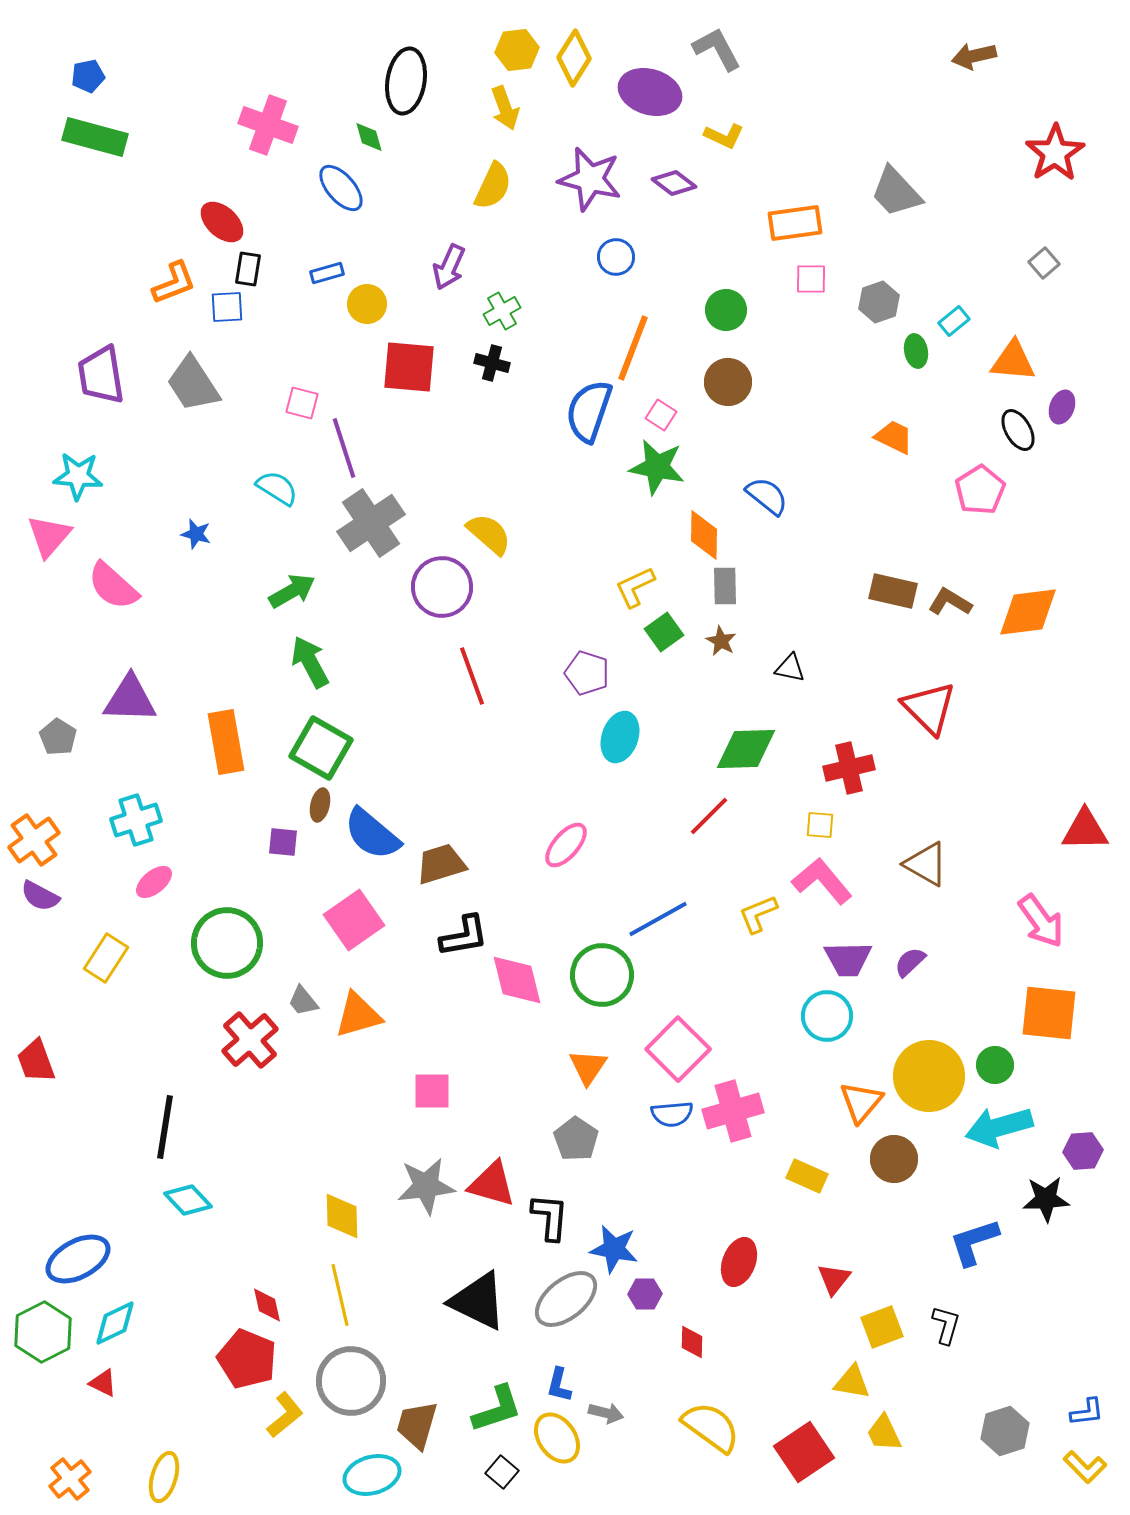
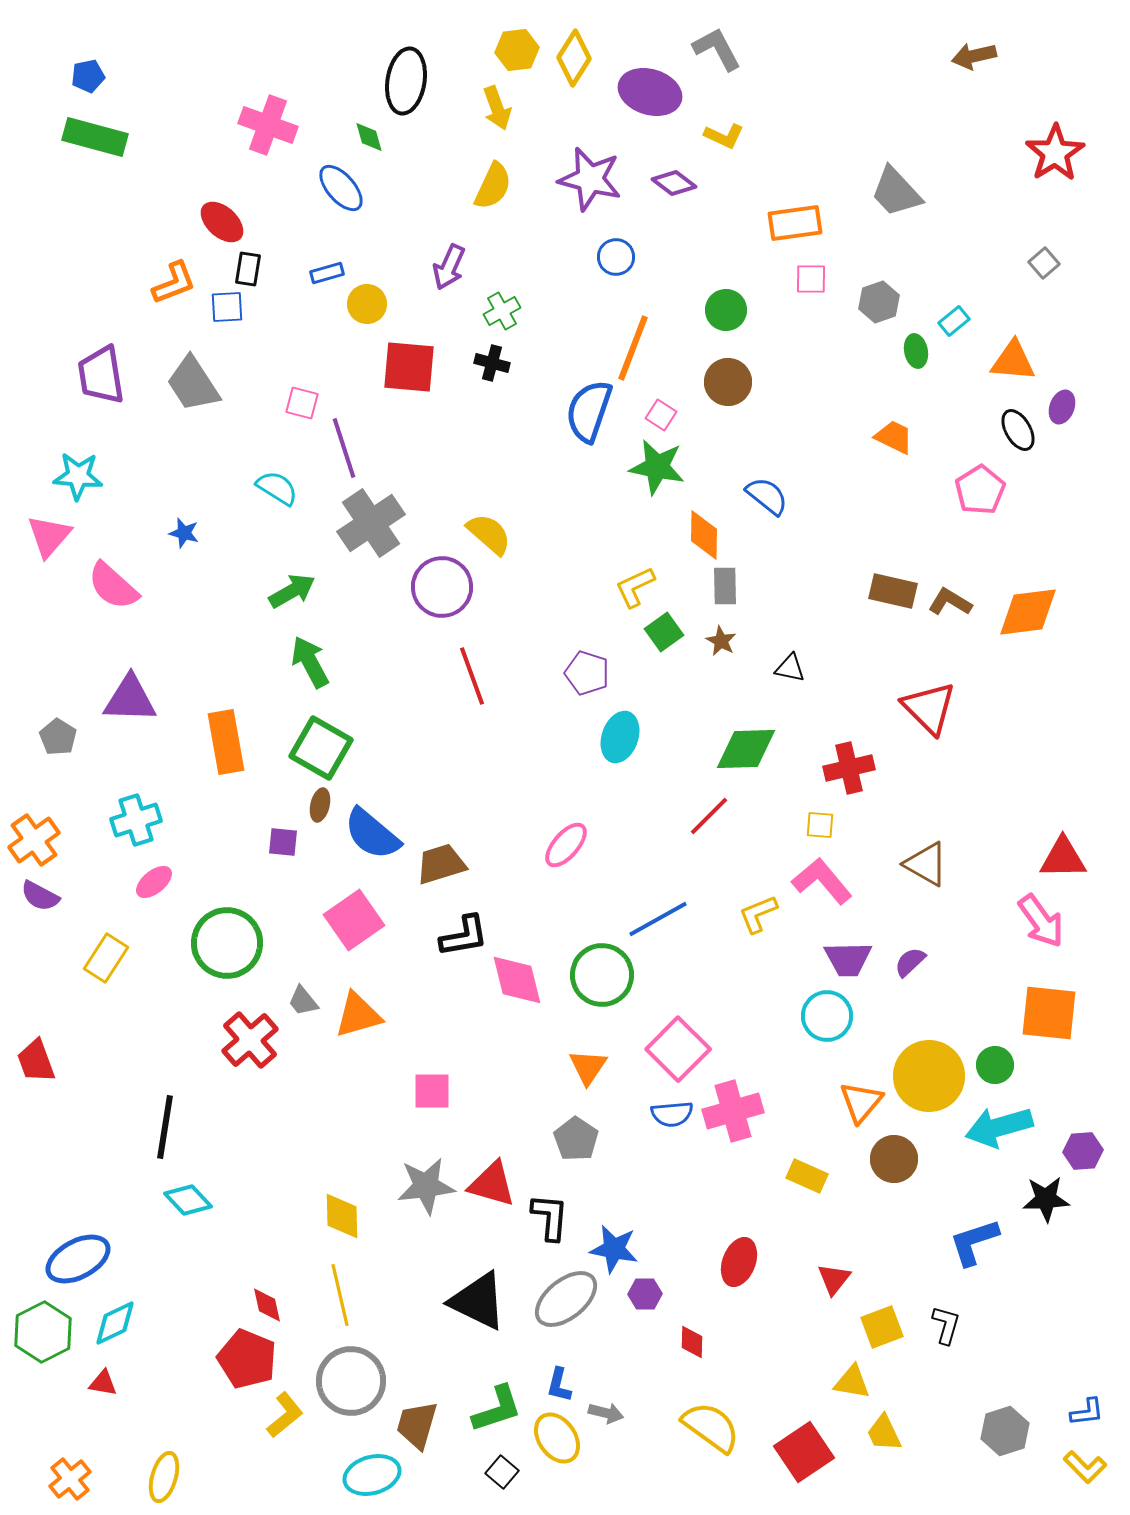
yellow arrow at (505, 108): moved 8 px left
blue star at (196, 534): moved 12 px left, 1 px up
red triangle at (1085, 830): moved 22 px left, 28 px down
red triangle at (103, 1383): rotated 16 degrees counterclockwise
